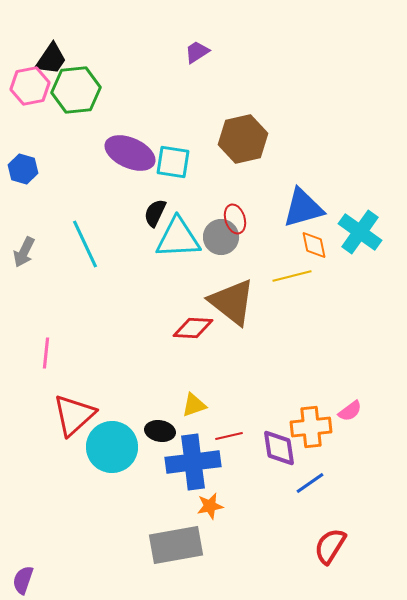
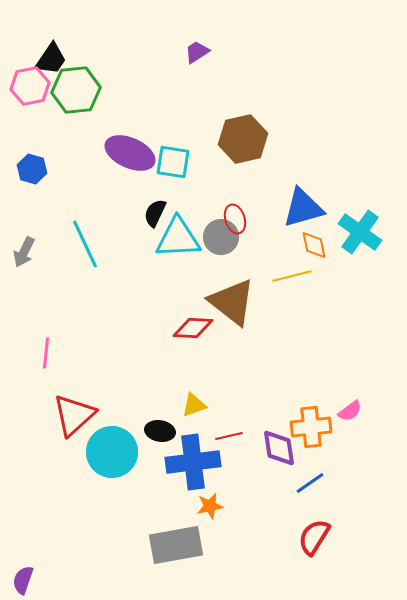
blue hexagon: moved 9 px right
cyan circle: moved 5 px down
red semicircle: moved 16 px left, 9 px up
